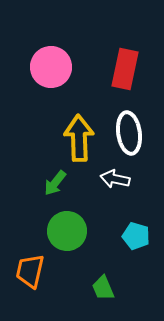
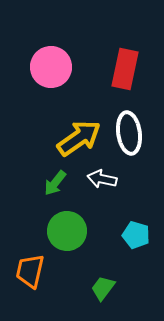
yellow arrow: rotated 57 degrees clockwise
white arrow: moved 13 px left
cyan pentagon: moved 1 px up
green trapezoid: rotated 60 degrees clockwise
